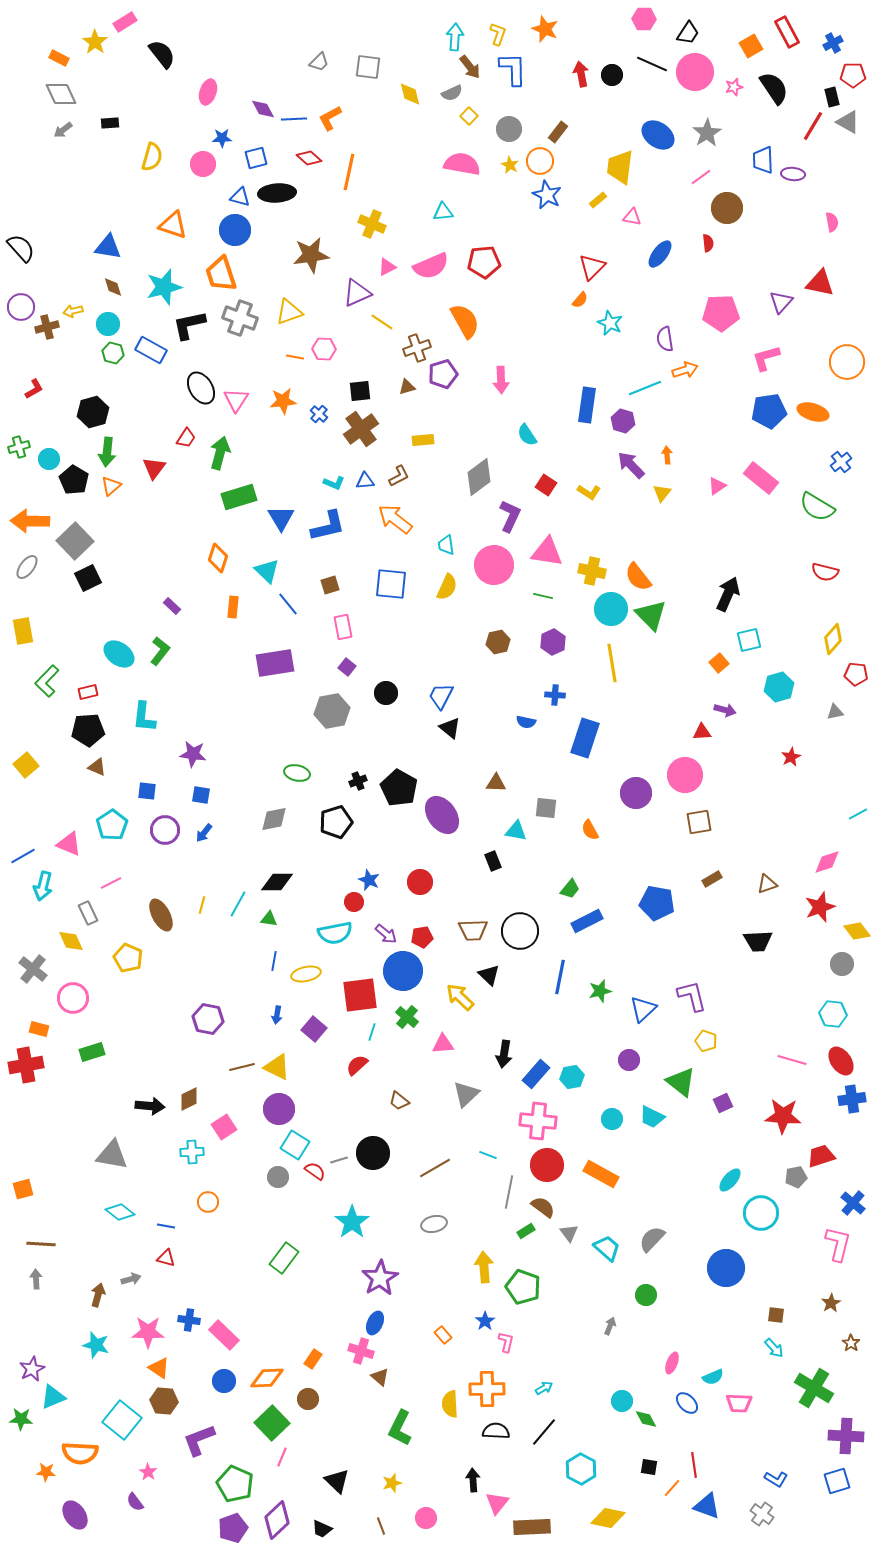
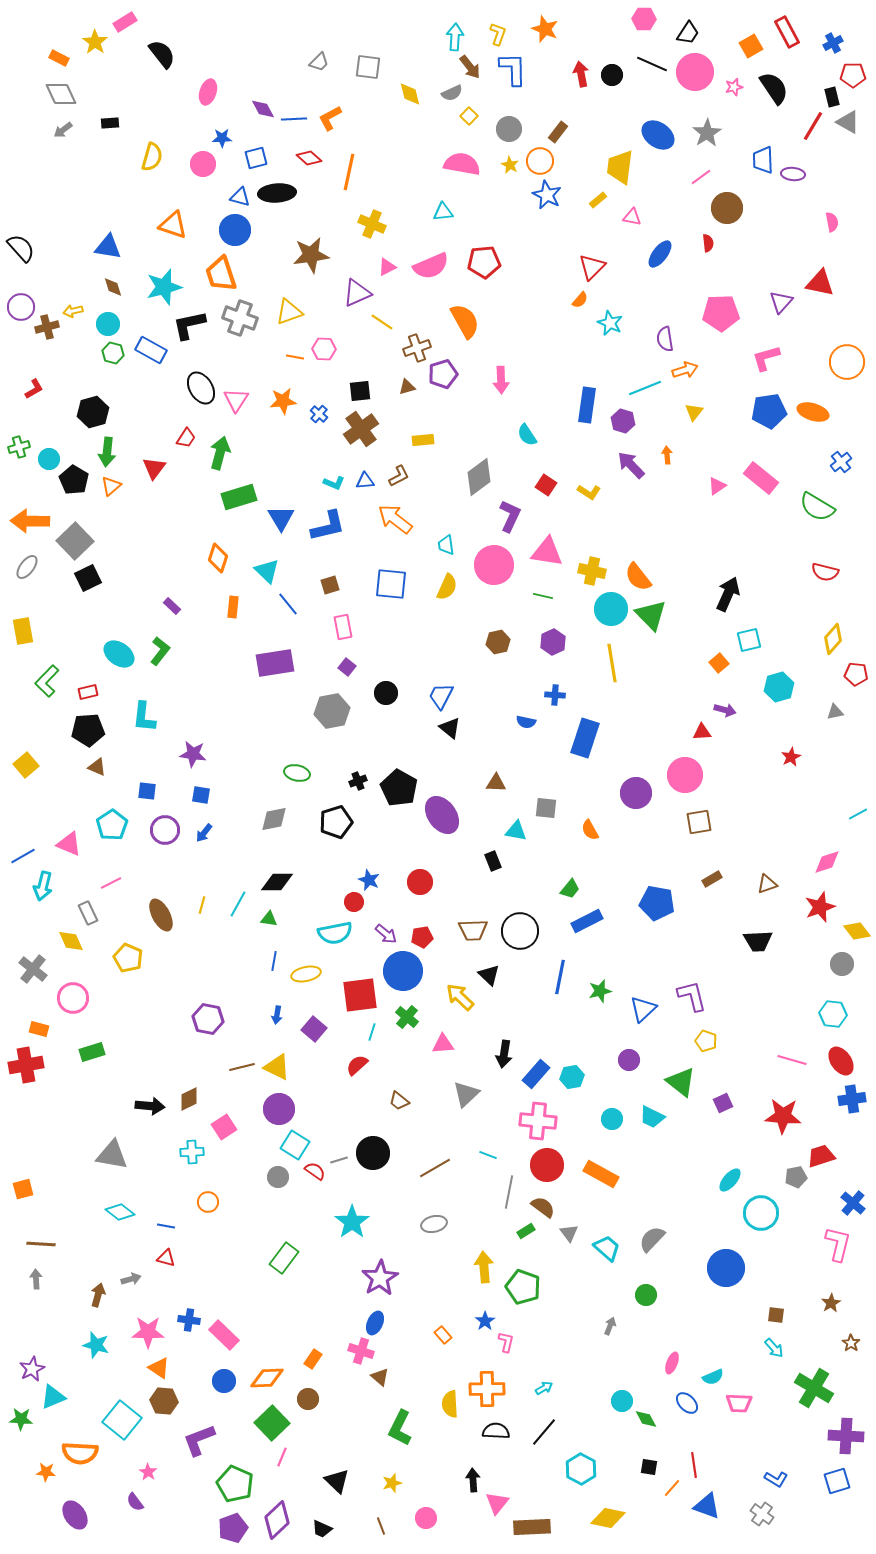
yellow triangle at (662, 493): moved 32 px right, 81 px up
